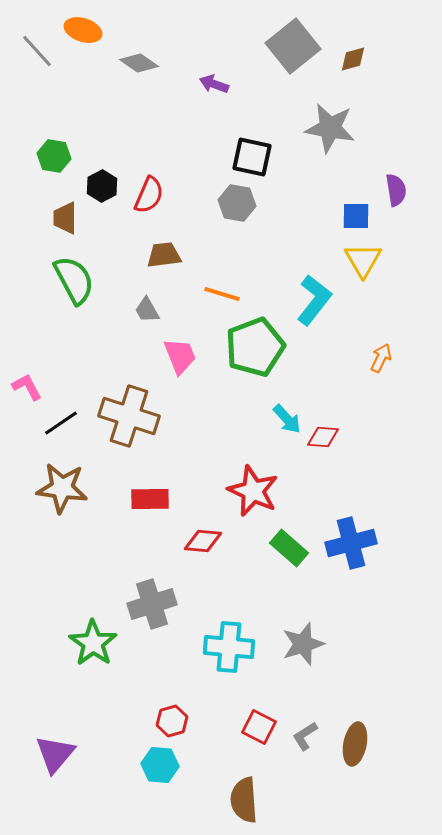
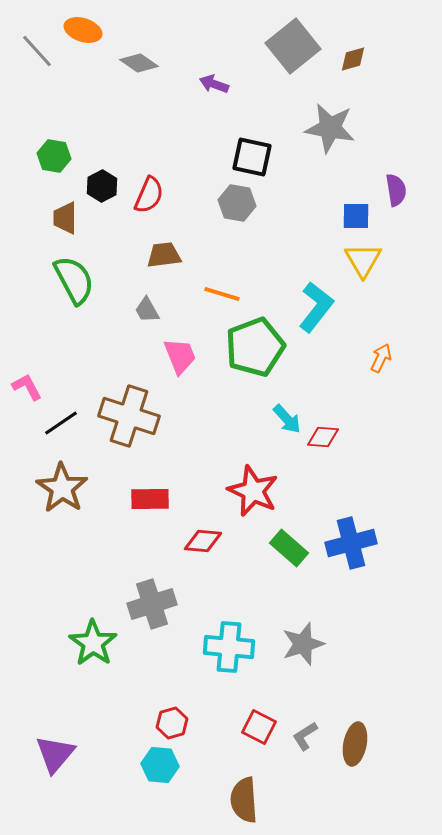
cyan L-shape at (314, 300): moved 2 px right, 7 px down
brown star at (62, 488): rotated 27 degrees clockwise
red hexagon at (172, 721): moved 2 px down
